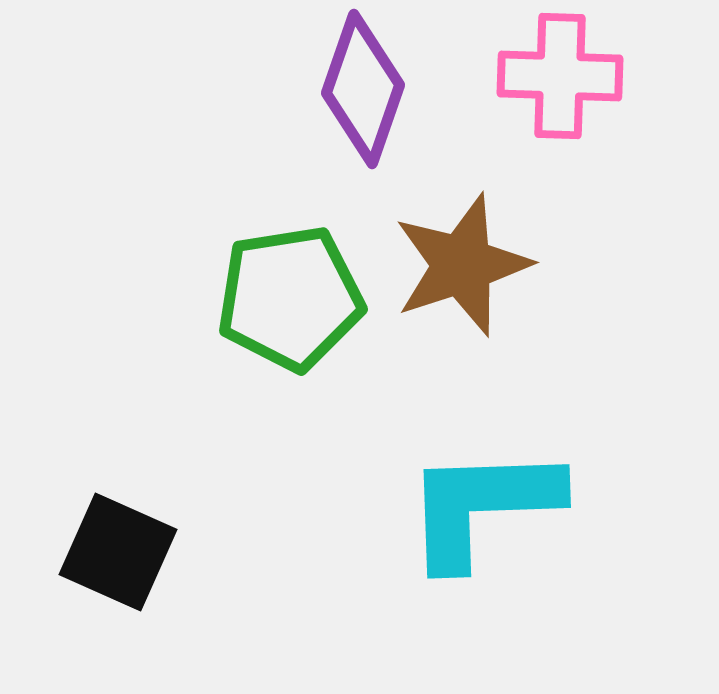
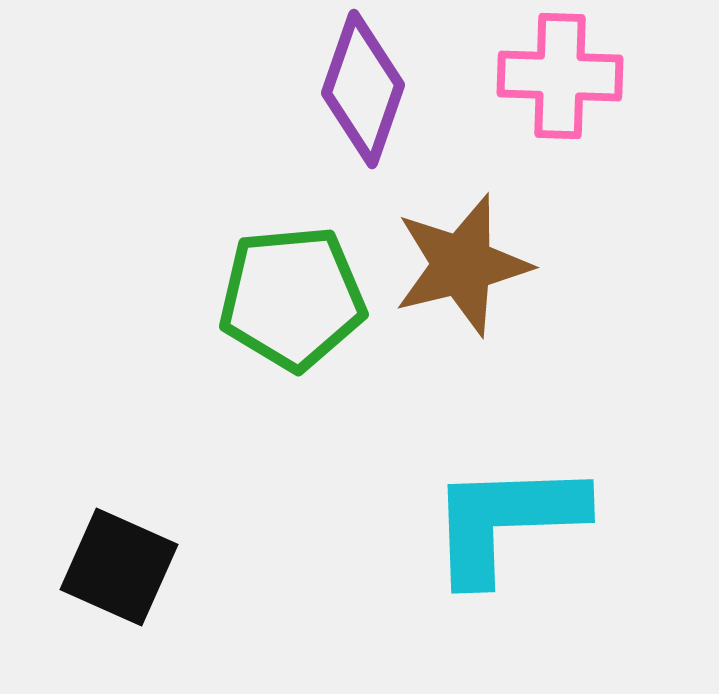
brown star: rotated 4 degrees clockwise
green pentagon: moved 2 px right; rotated 4 degrees clockwise
cyan L-shape: moved 24 px right, 15 px down
black square: moved 1 px right, 15 px down
